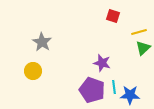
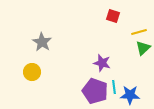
yellow circle: moved 1 px left, 1 px down
purple pentagon: moved 3 px right, 1 px down
